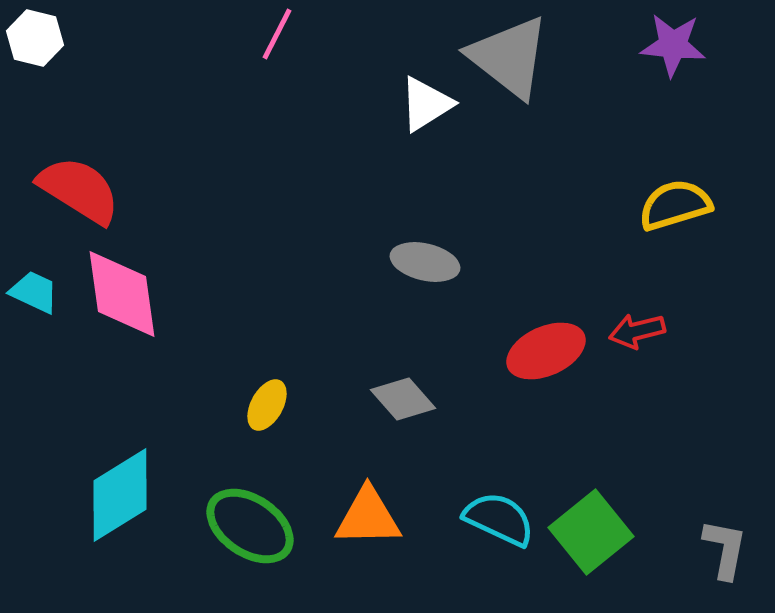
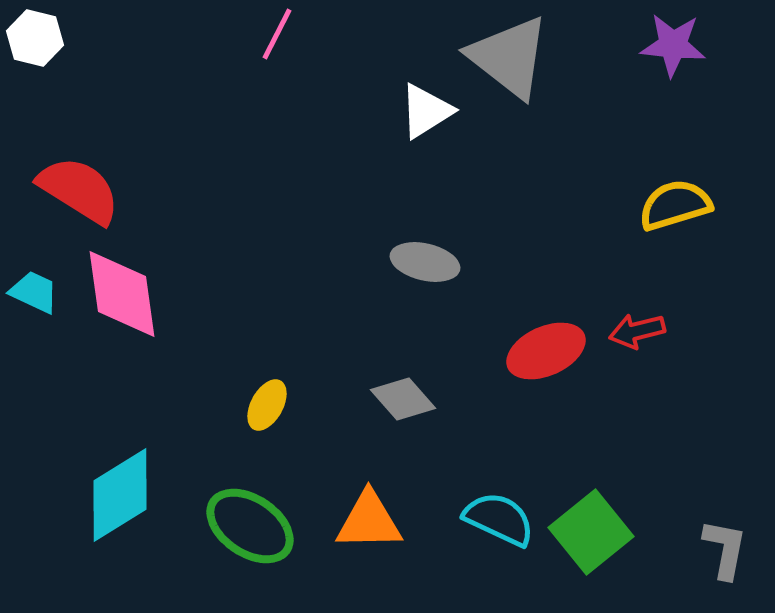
white triangle: moved 7 px down
orange triangle: moved 1 px right, 4 px down
